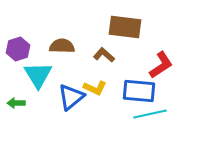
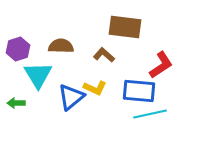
brown semicircle: moved 1 px left
